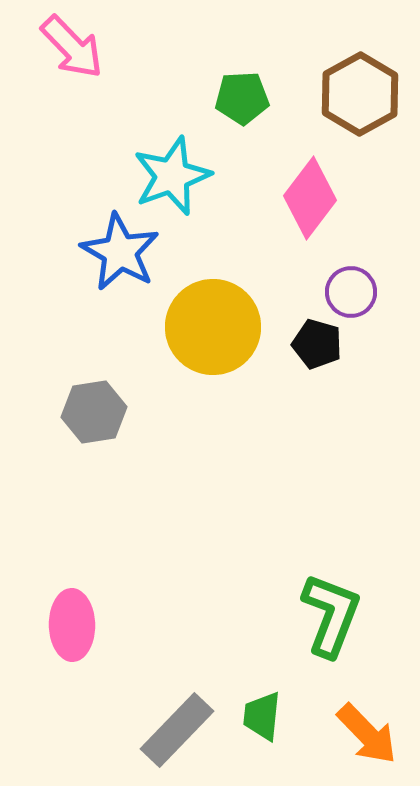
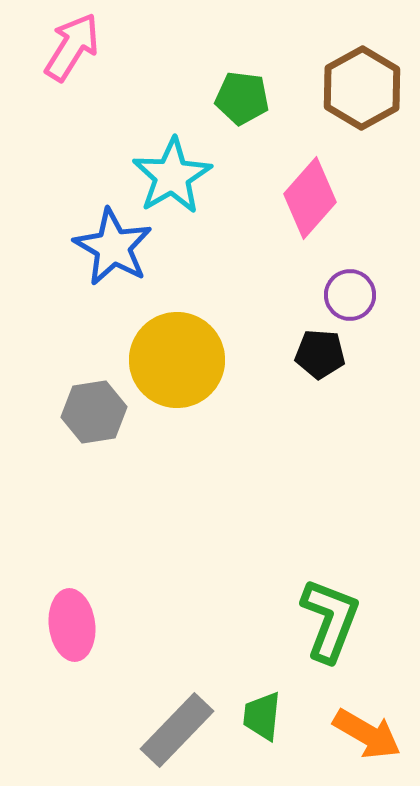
pink arrow: rotated 104 degrees counterclockwise
brown hexagon: moved 2 px right, 6 px up
green pentagon: rotated 10 degrees clockwise
cyan star: rotated 10 degrees counterclockwise
pink diamond: rotated 4 degrees clockwise
blue star: moved 7 px left, 5 px up
purple circle: moved 1 px left, 3 px down
yellow circle: moved 36 px left, 33 px down
black pentagon: moved 3 px right, 10 px down; rotated 12 degrees counterclockwise
green L-shape: moved 1 px left, 5 px down
pink ellipse: rotated 6 degrees counterclockwise
orange arrow: rotated 16 degrees counterclockwise
